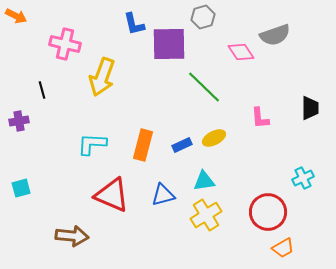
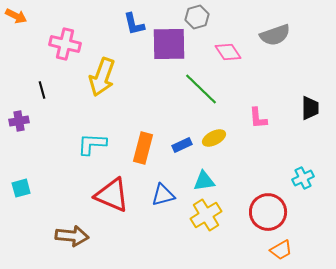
gray hexagon: moved 6 px left
pink diamond: moved 13 px left
green line: moved 3 px left, 2 px down
pink L-shape: moved 2 px left
orange rectangle: moved 3 px down
orange trapezoid: moved 2 px left, 2 px down
